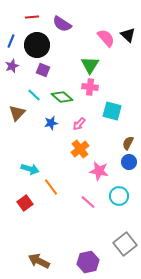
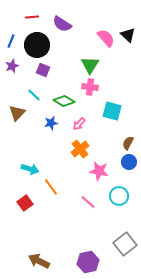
green diamond: moved 2 px right, 4 px down; rotated 10 degrees counterclockwise
